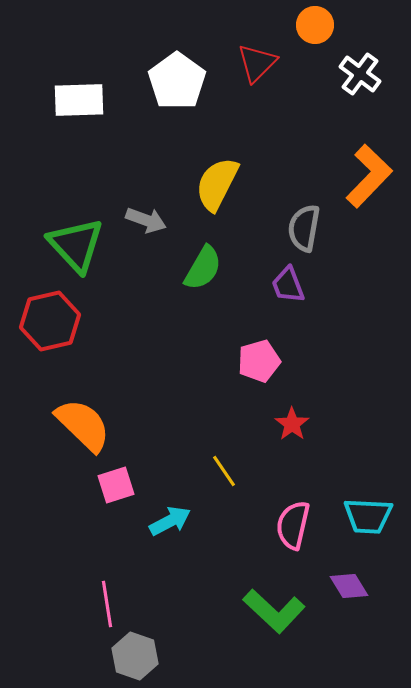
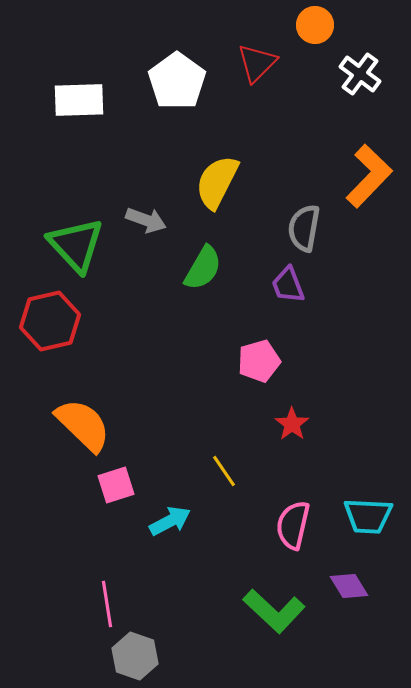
yellow semicircle: moved 2 px up
